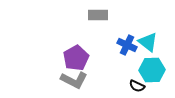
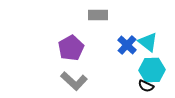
blue cross: rotated 18 degrees clockwise
purple pentagon: moved 5 px left, 10 px up
gray L-shape: moved 1 px down; rotated 16 degrees clockwise
black semicircle: moved 9 px right
